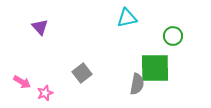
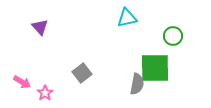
pink star: rotated 14 degrees counterclockwise
